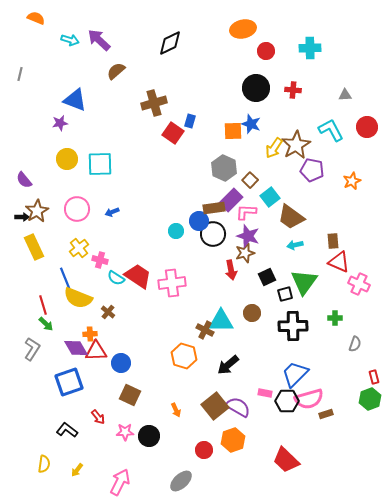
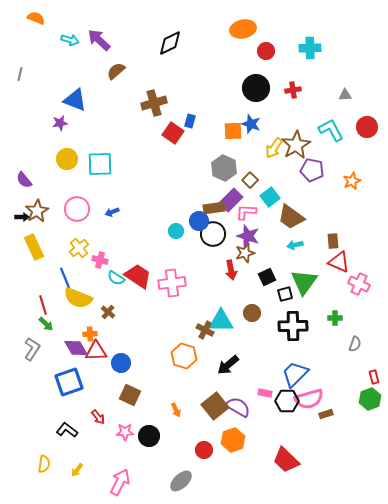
red cross at (293, 90): rotated 14 degrees counterclockwise
